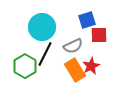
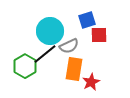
cyan circle: moved 8 px right, 4 px down
gray semicircle: moved 4 px left
black line: rotated 25 degrees clockwise
red star: moved 16 px down
orange rectangle: moved 1 px left, 1 px up; rotated 40 degrees clockwise
